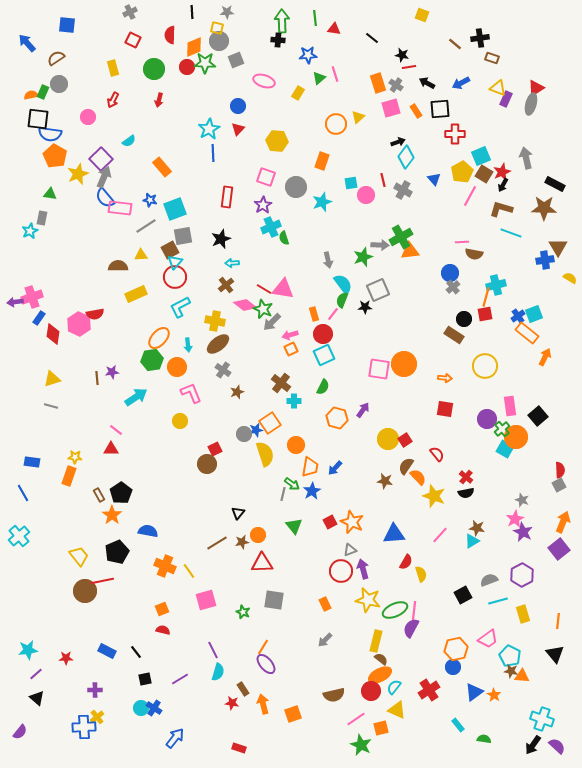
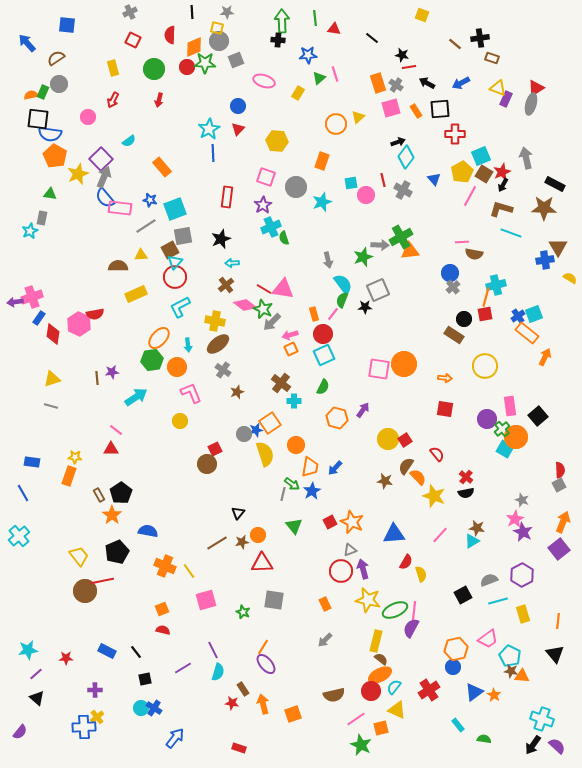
purple line at (180, 679): moved 3 px right, 11 px up
